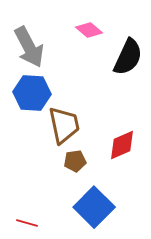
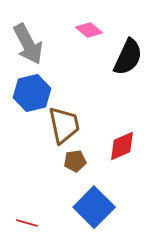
gray arrow: moved 1 px left, 3 px up
blue hexagon: rotated 18 degrees counterclockwise
red diamond: moved 1 px down
